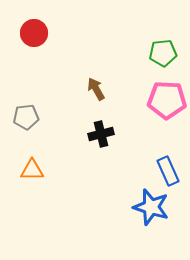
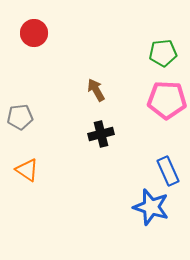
brown arrow: moved 1 px down
gray pentagon: moved 6 px left
orange triangle: moved 5 px left; rotated 35 degrees clockwise
